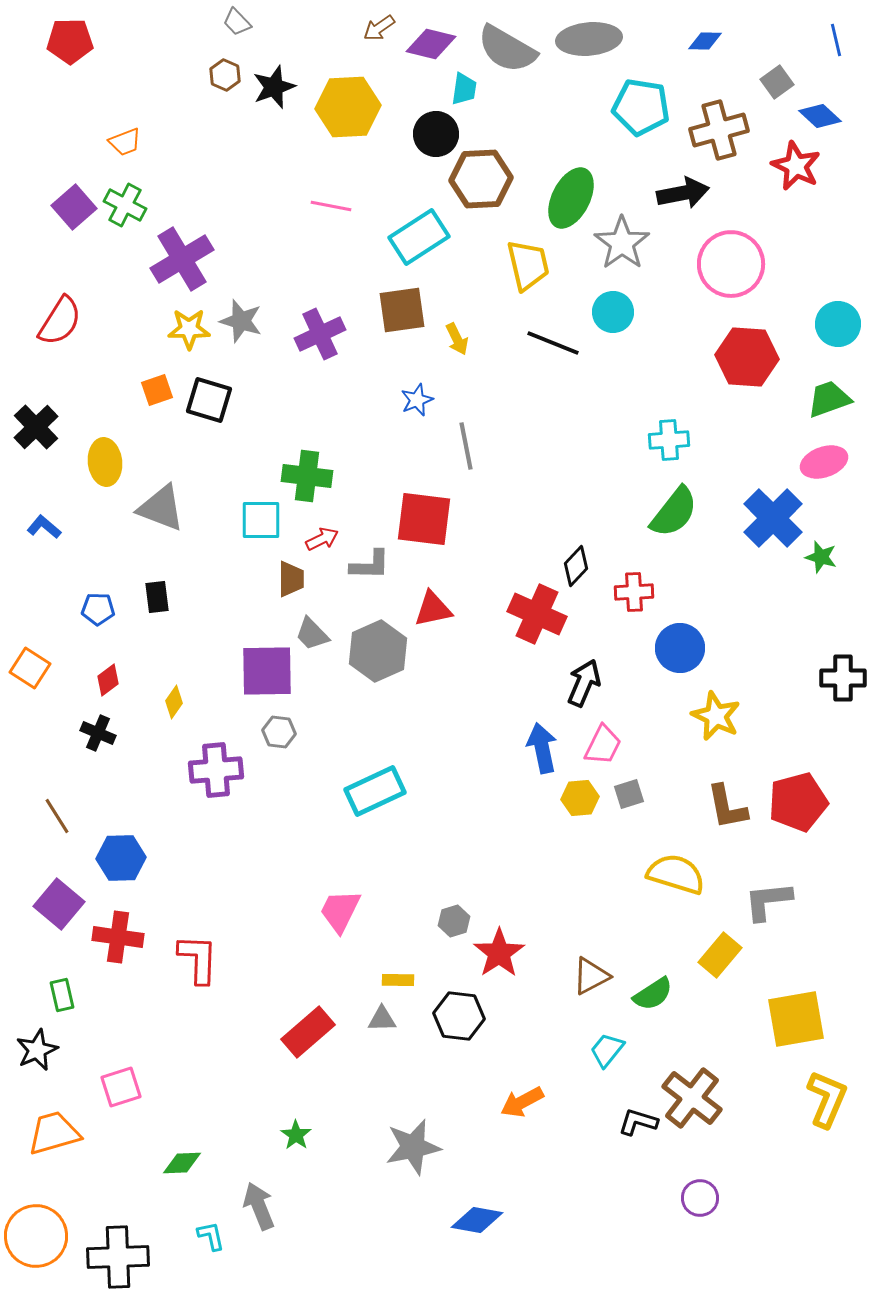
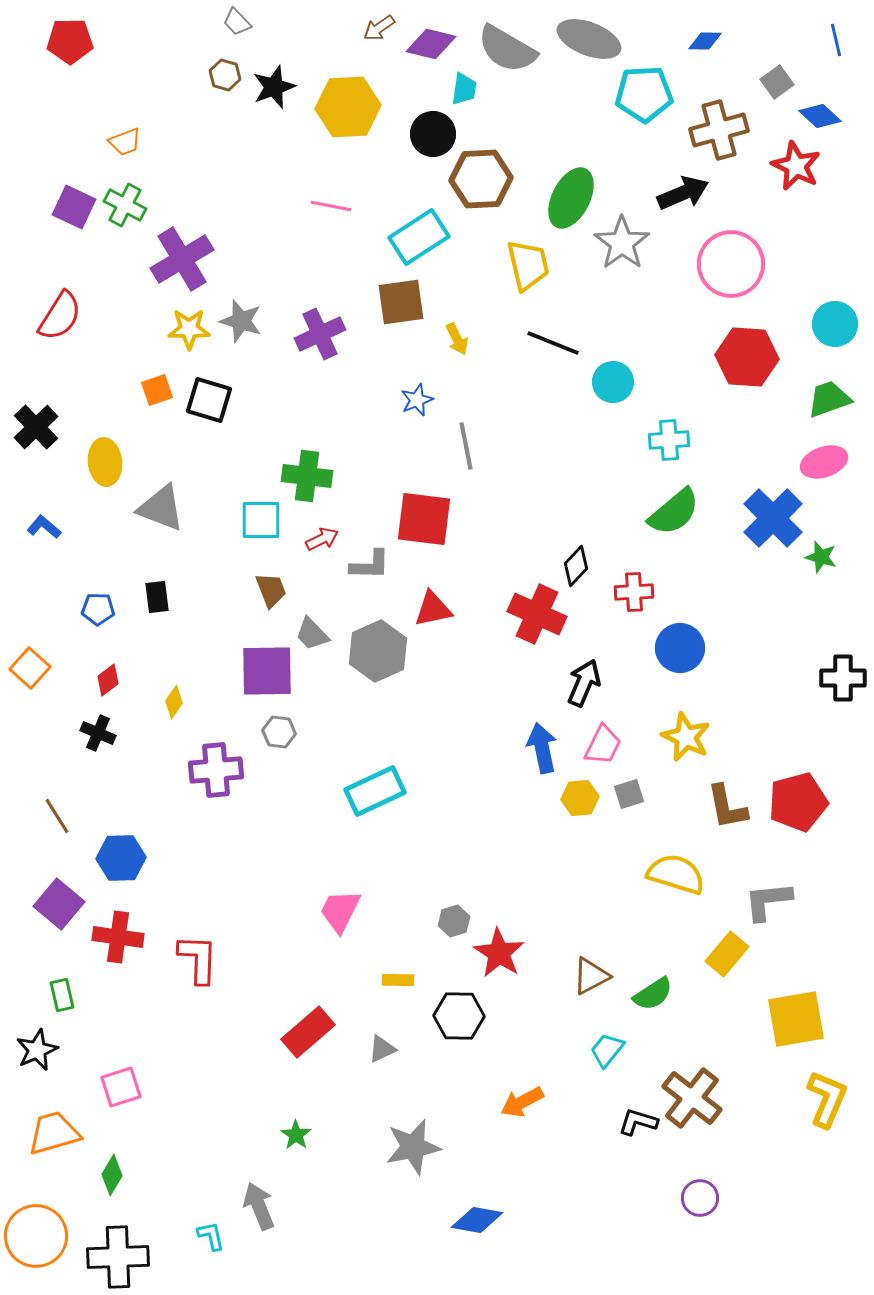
gray ellipse at (589, 39): rotated 26 degrees clockwise
brown hexagon at (225, 75): rotated 8 degrees counterclockwise
cyan pentagon at (641, 107): moved 3 px right, 13 px up; rotated 12 degrees counterclockwise
black circle at (436, 134): moved 3 px left
black arrow at (683, 193): rotated 12 degrees counterclockwise
purple square at (74, 207): rotated 24 degrees counterclockwise
brown square at (402, 310): moved 1 px left, 8 px up
cyan circle at (613, 312): moved 70 px down
red semicircle at (60, 321): moved 5 px up
cyan circle at (838, 324): moved 3 px left
green semicircle at (674, 512): rotated 12 degrees clockwise
brown trapezoid at (291, 579): moved 20 px left, 11 px down; rotated 21 degrees counterclockwise
orange square at (30, 668): rotated 9 degrees clockwise
yellow star at (716, 716): moved 30 px left, 21 px down
red star at (499, 953): rotated 6 degrees counterclockwise
yellow rectangle at (720, 955): moved 7 px right, 1 px up
black hexagon at (459, 1016): rotated 6 degrees counterclockwise
gray triangle at (382, 1019): moved 30 px down; rotated 24 degrees counterclockwise
green diamond at (182, 1163): moved 70 px left, 12 px down; rotated 57 degrees counterclockwise
